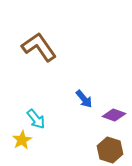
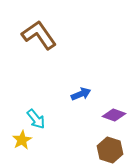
brown L-shape: moved 12 px up
blue arrow: moved 3 px left, 5 px up; rotated 72 degrees counterclockwise
